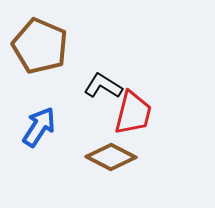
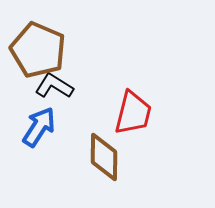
brown pentagon: moved 2 px left, 4 px down
black L-shape: moved 49 px left
brown diamond: moved 7 px left; rotated 63 degrees clockwise
